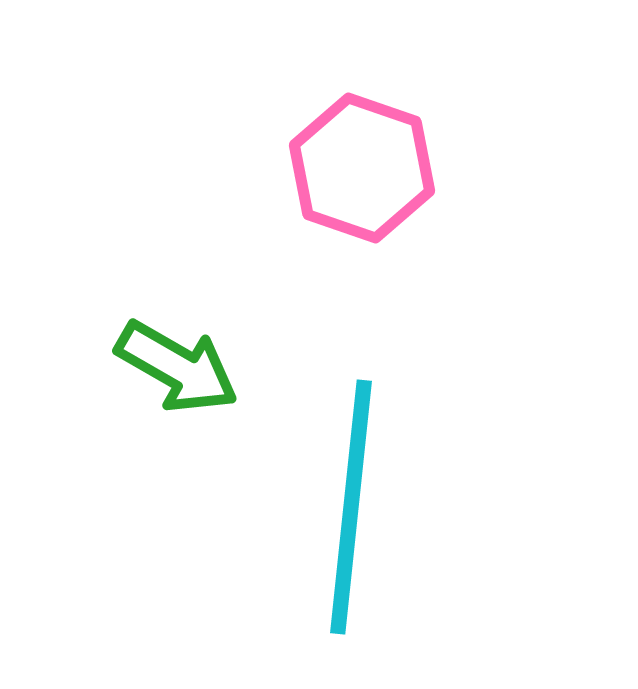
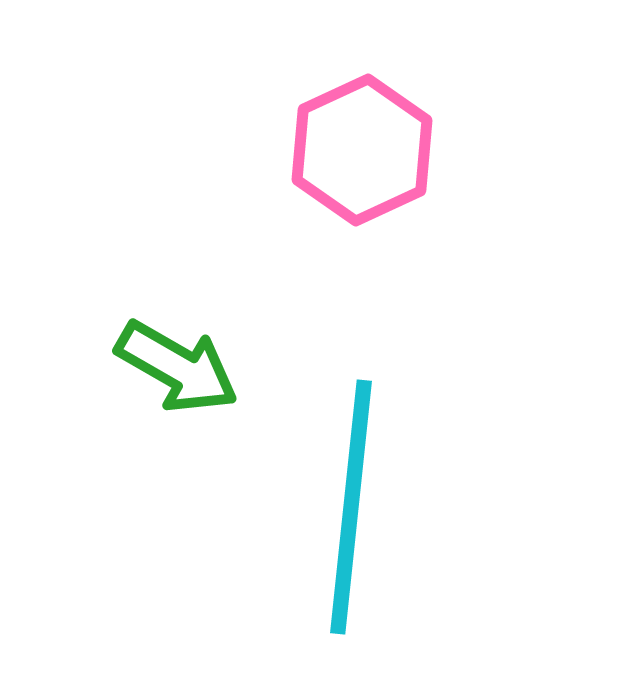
pink hexagon: moved 18 px up; rotated 16 degrees clockwise
